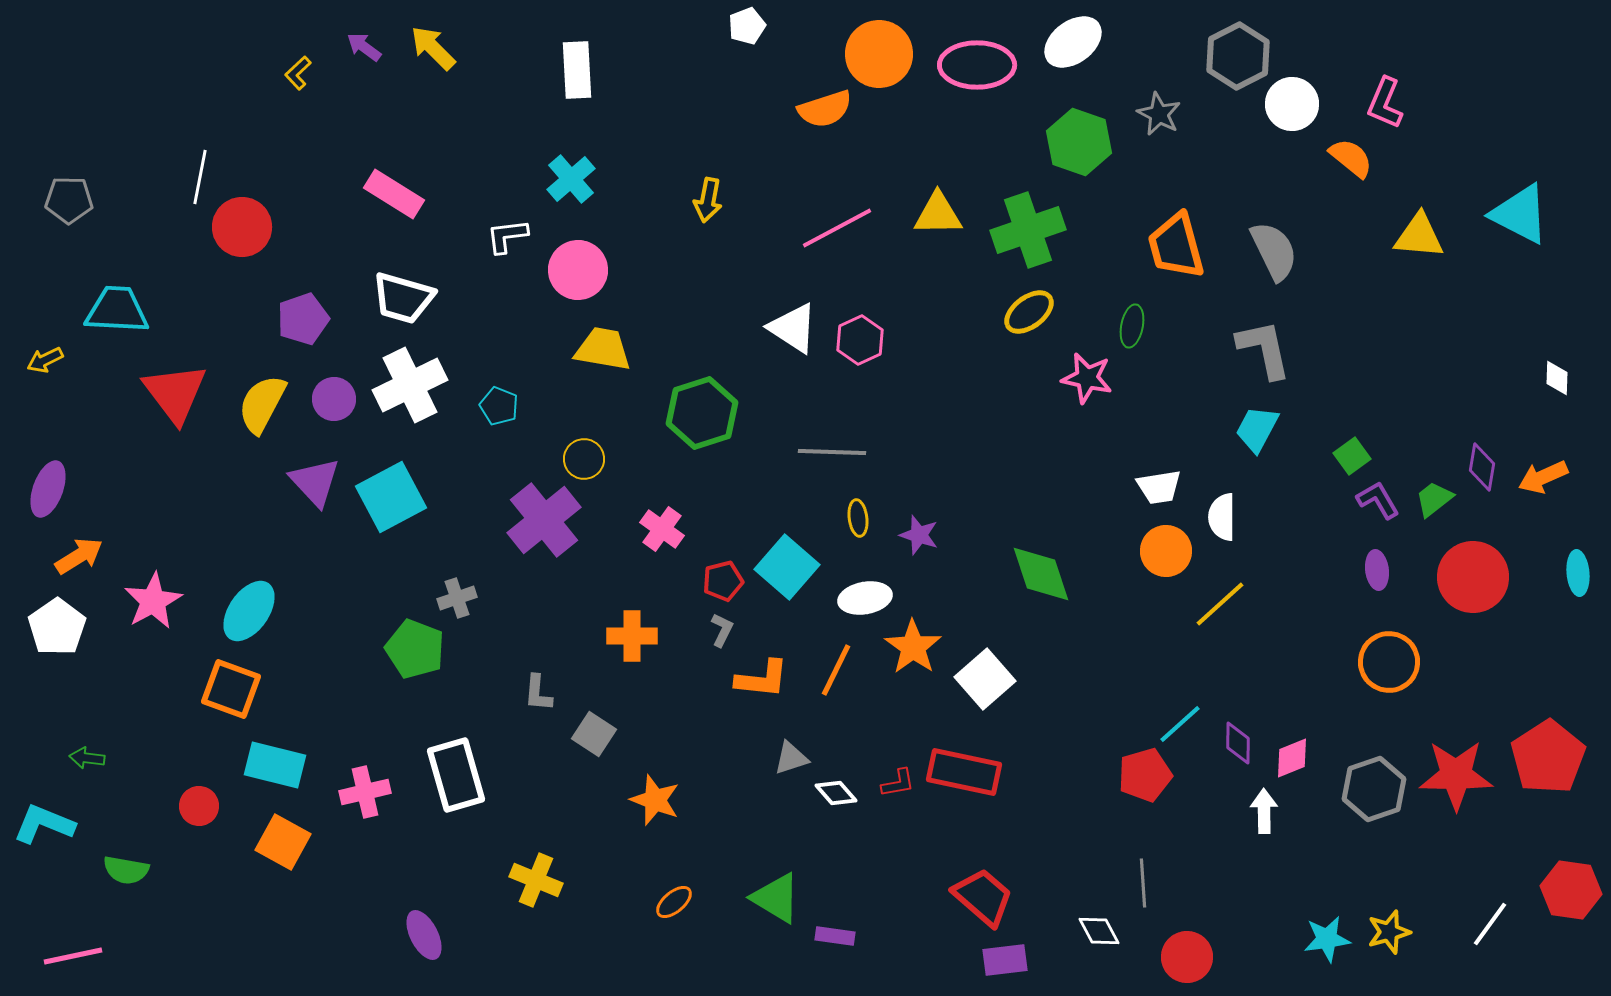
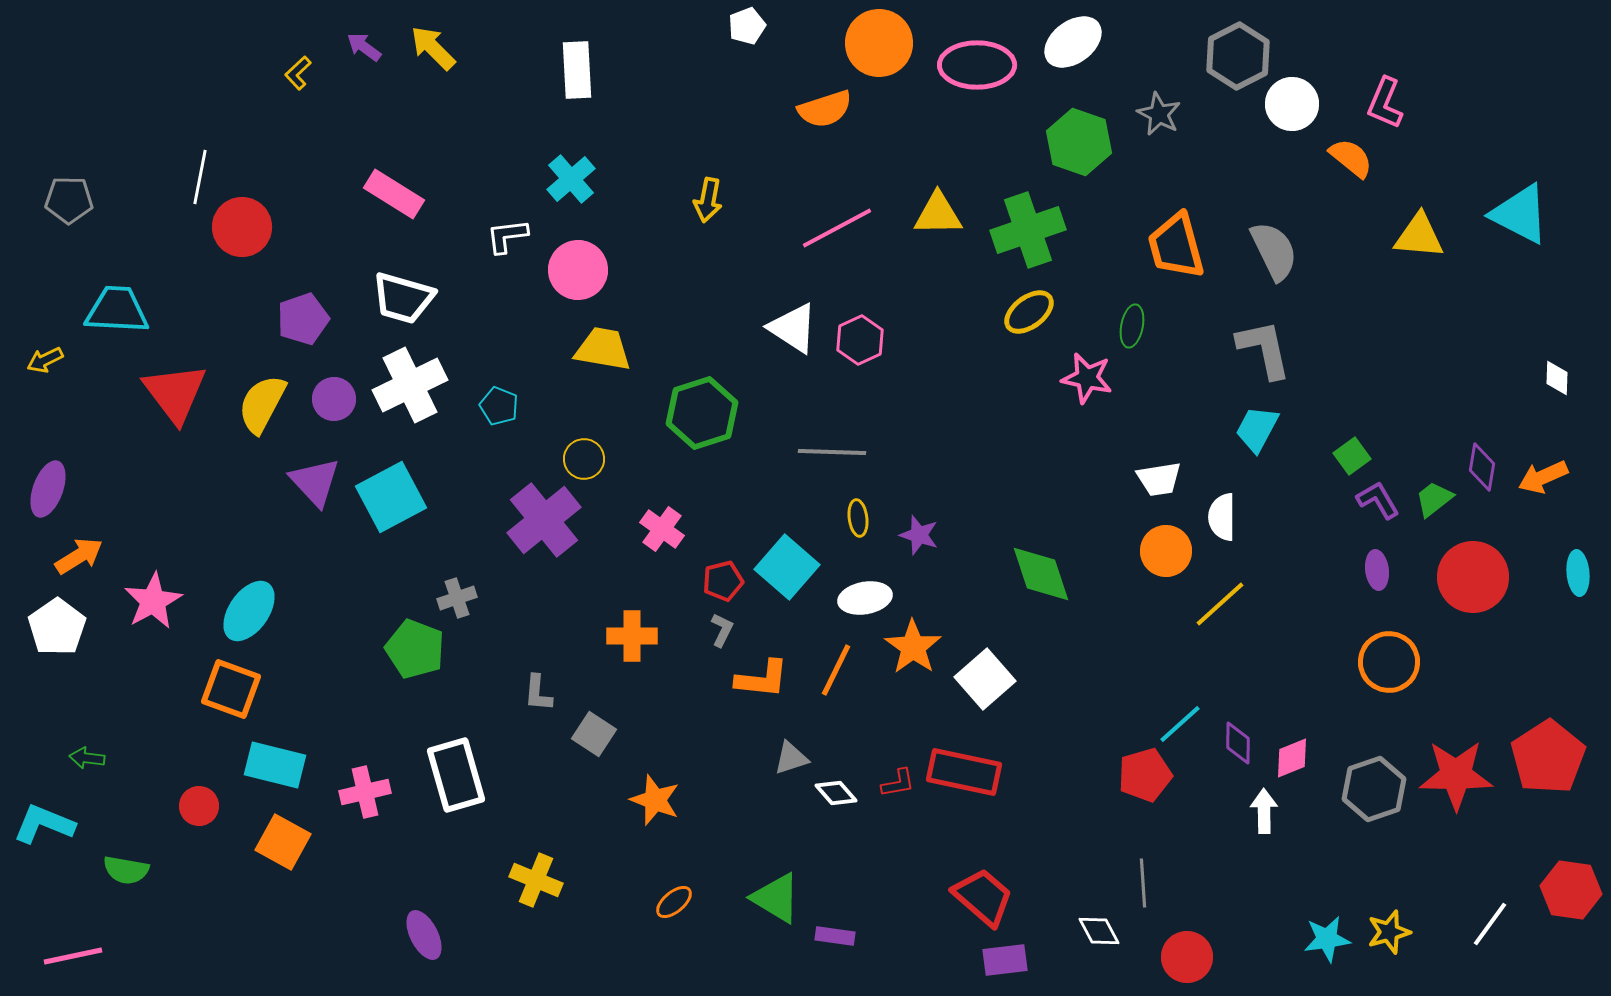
orange circle at (879, 54): moved 11 px up
white trapezoid at (1159, 487): moved 8 px up
